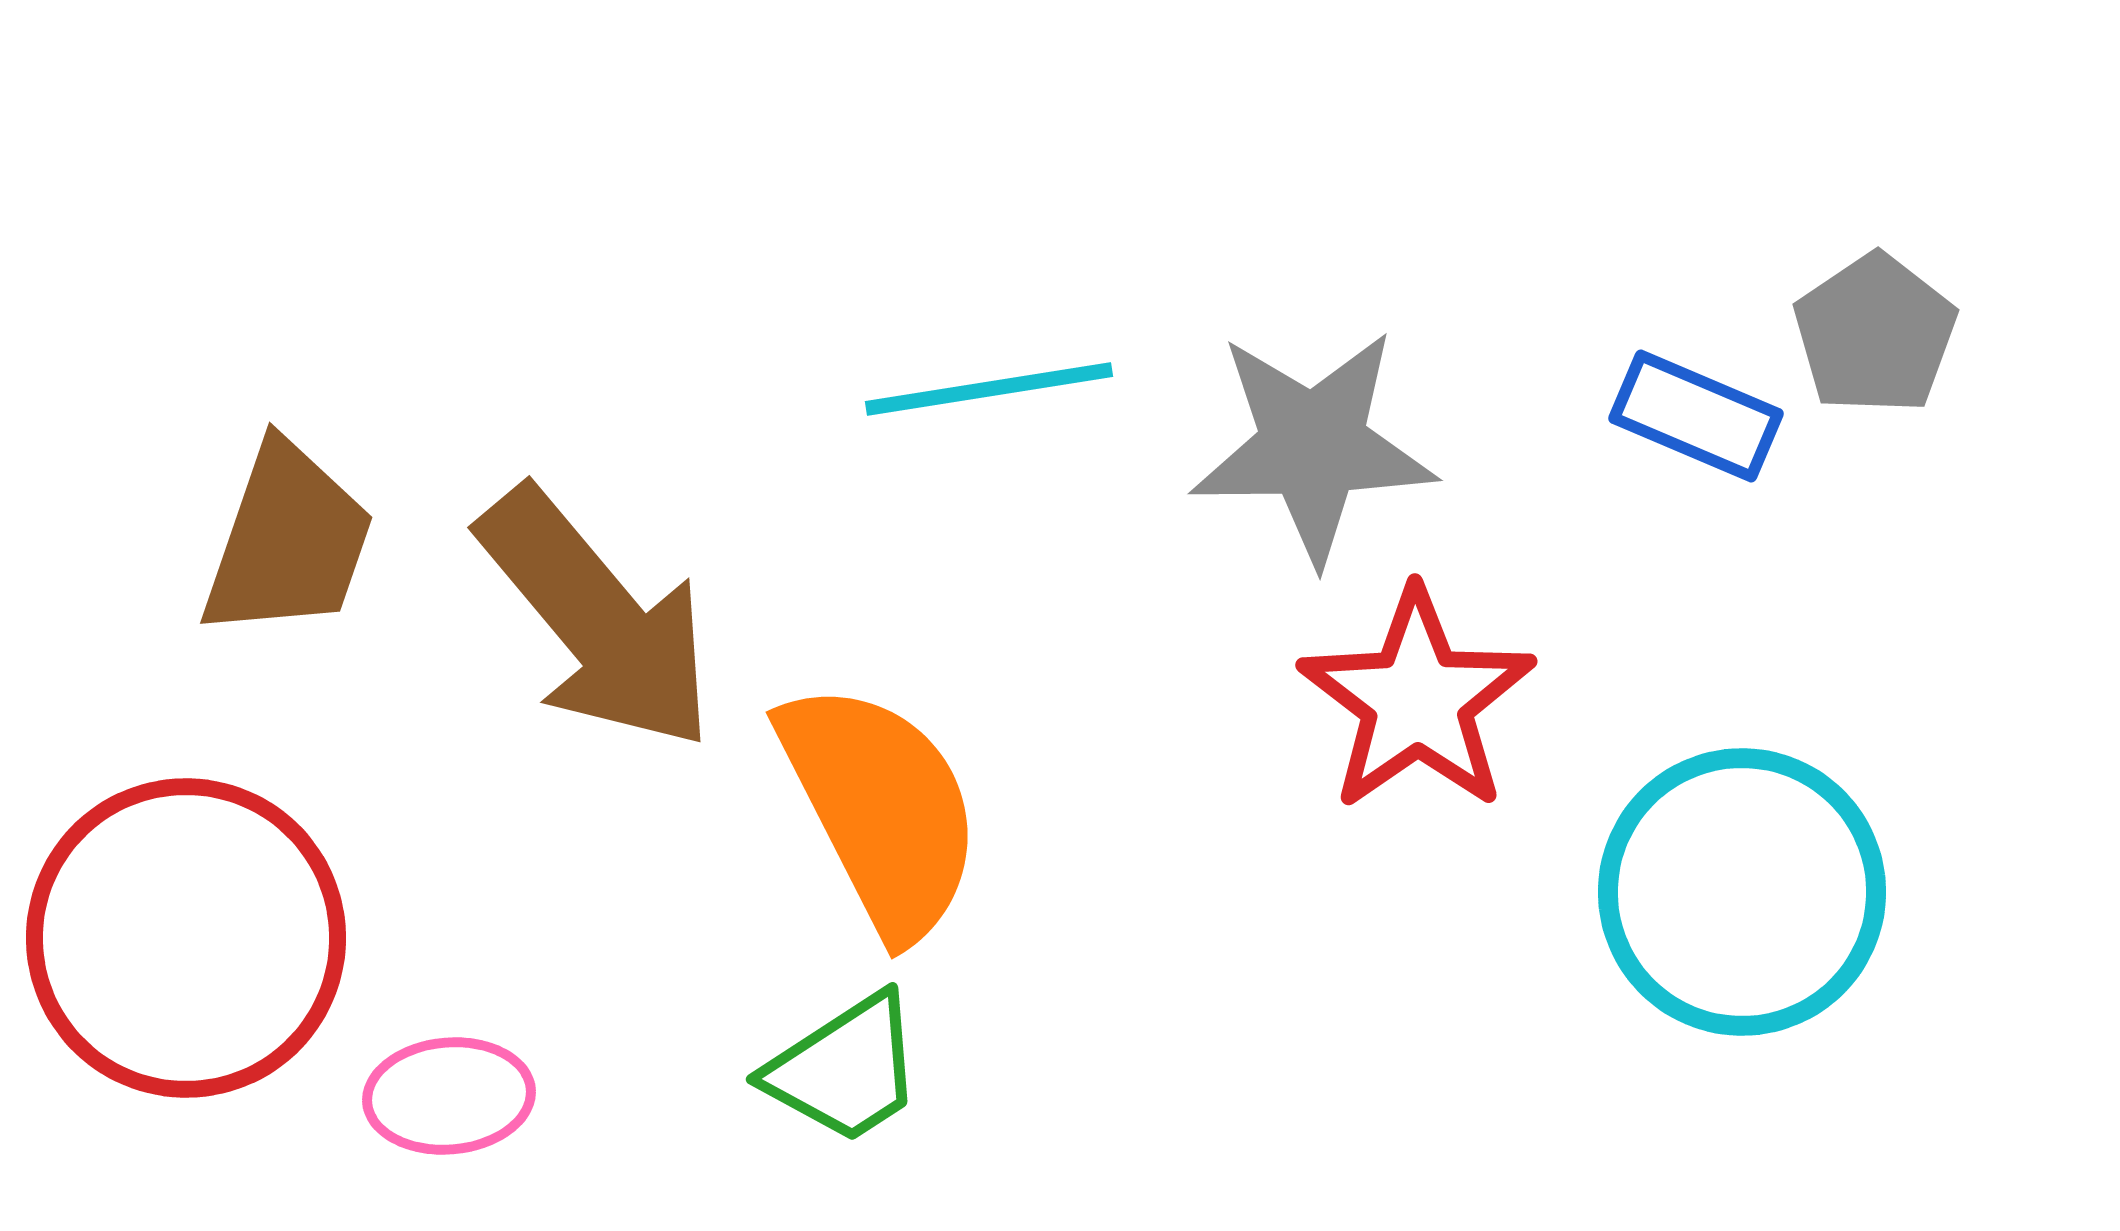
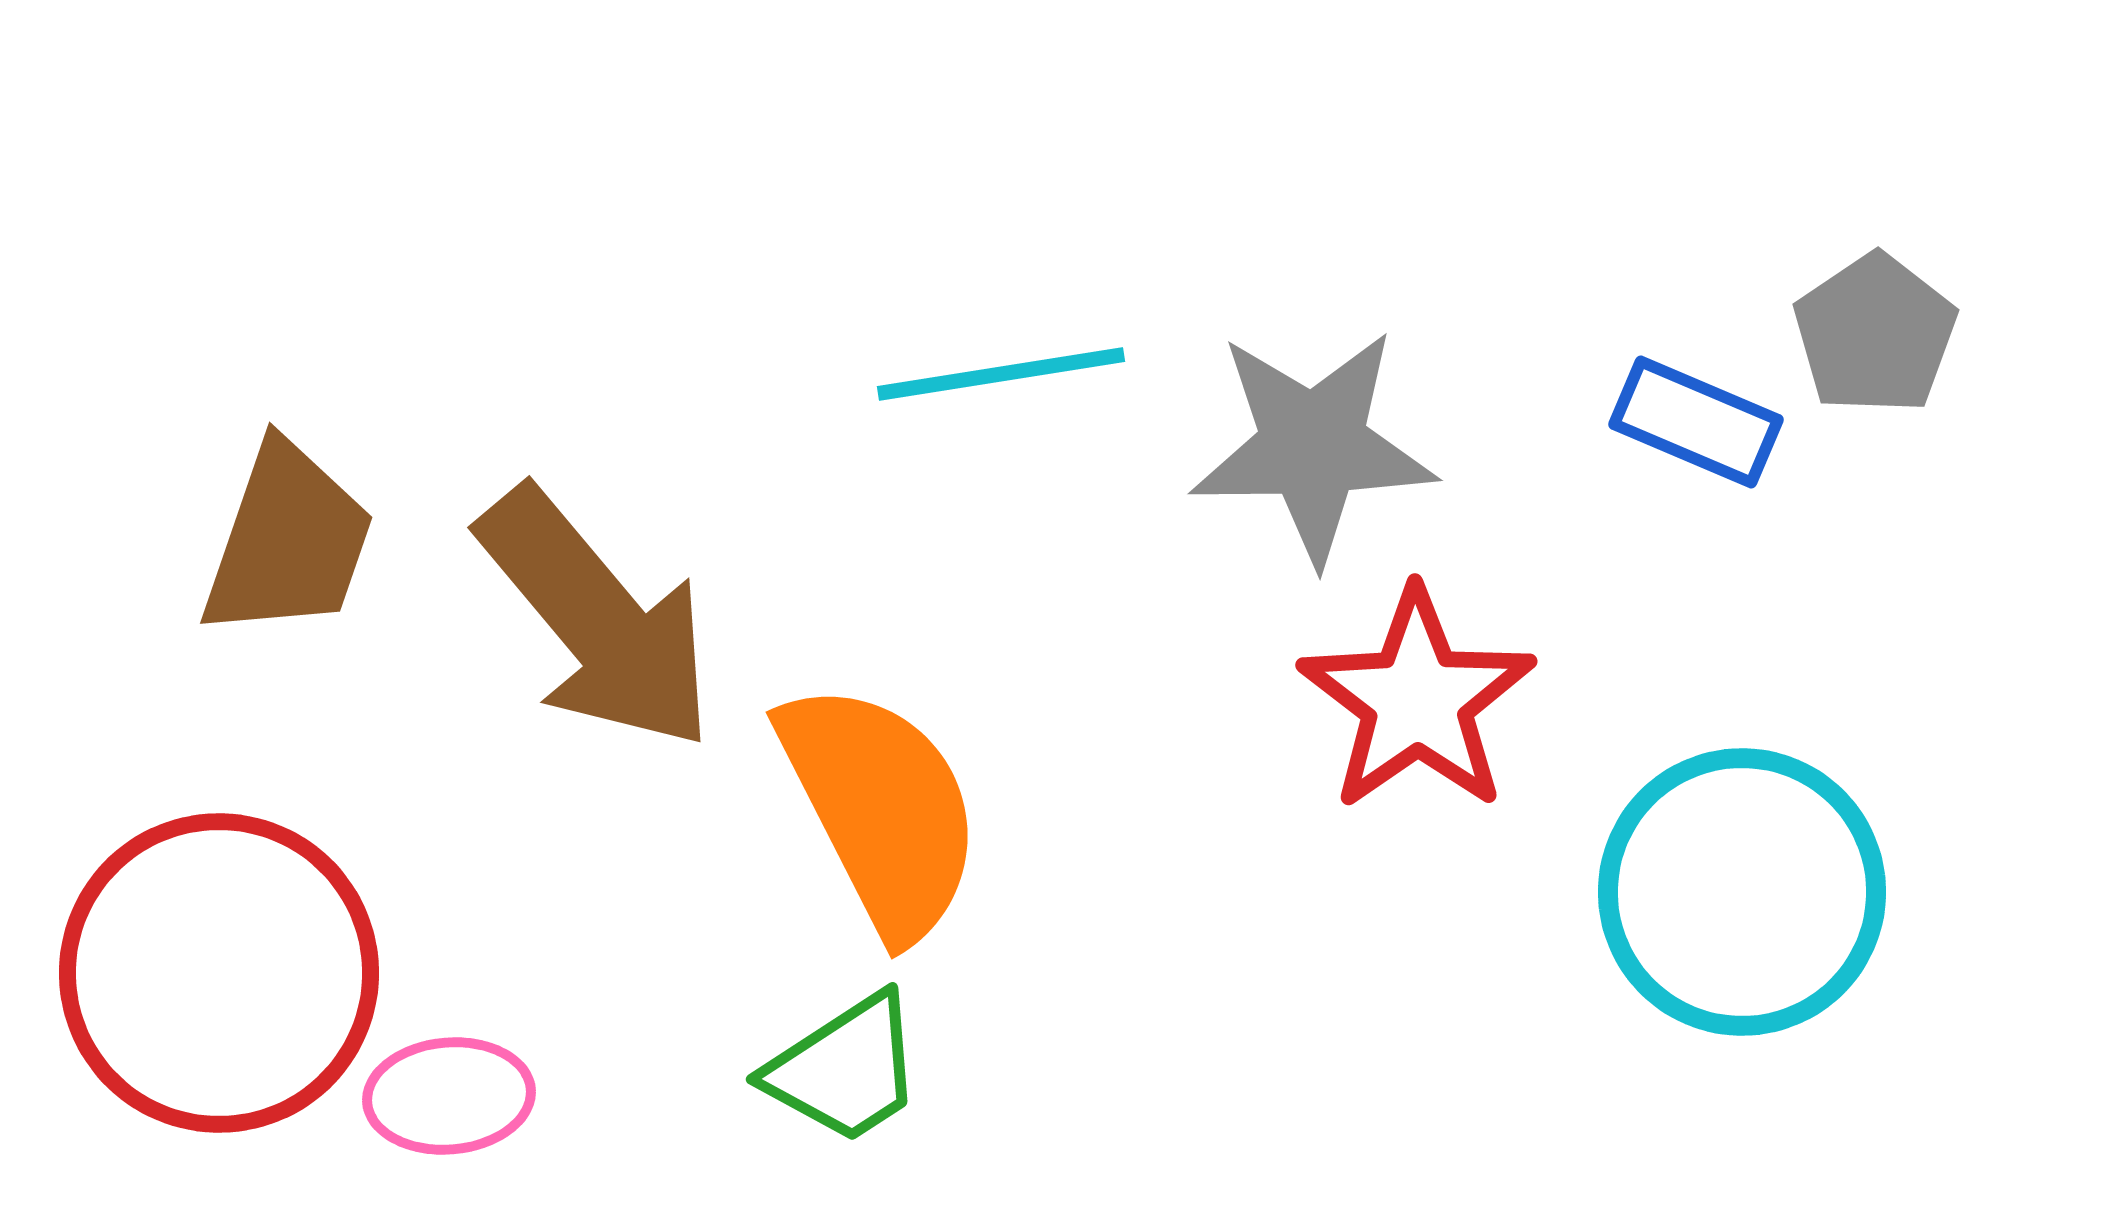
cyan line: moved 12 px right, 15 px up
blue rectangle: moved 6 px down
red circle: moved 33 px right, 35 px down
